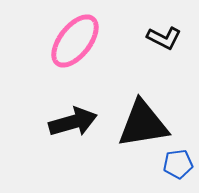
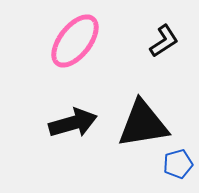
black L-shape: moved 3 px down; rotated 60 degrees counterclockwise
black arrow: moved 1 px down
blue pentagon: rotated 8 degrees counterclockwise
